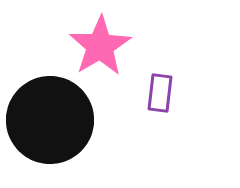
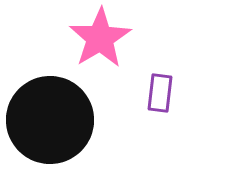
pink star: moved 8 px up
